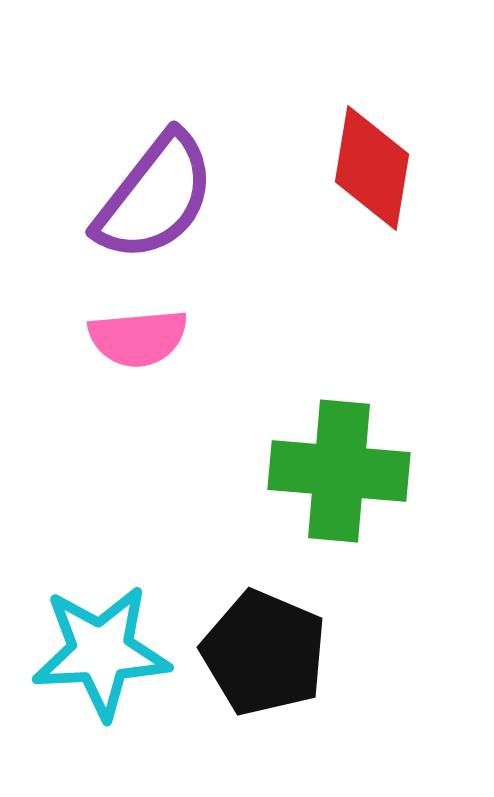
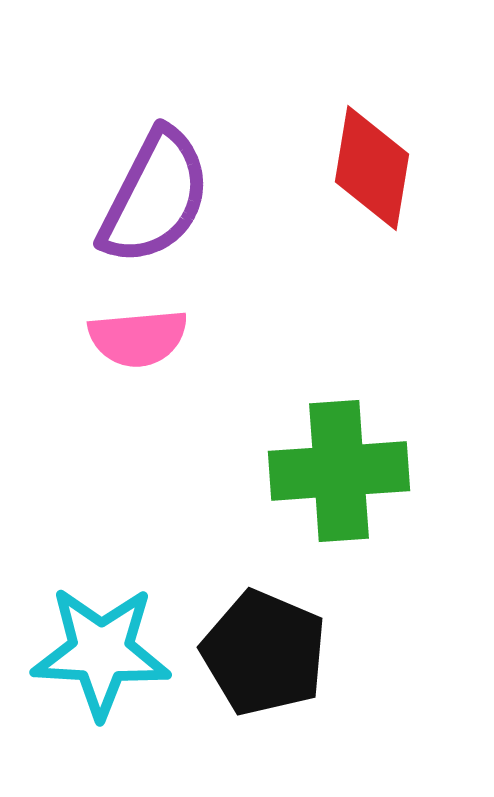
purple semicircle: rotated 11 degrees counterclockwise
green cross: rotated 9 degrees counterclockwise
cyan star: rotated 6 degrees clockwise
